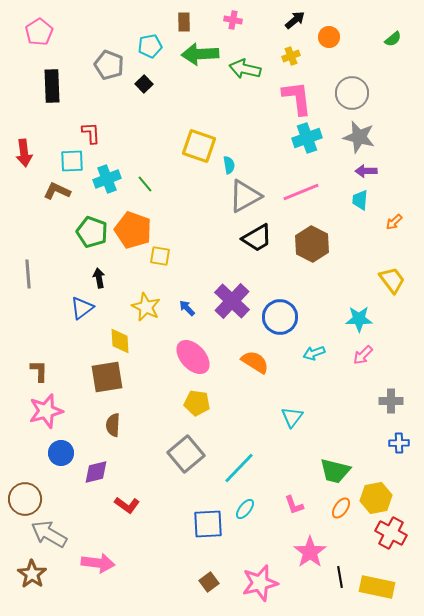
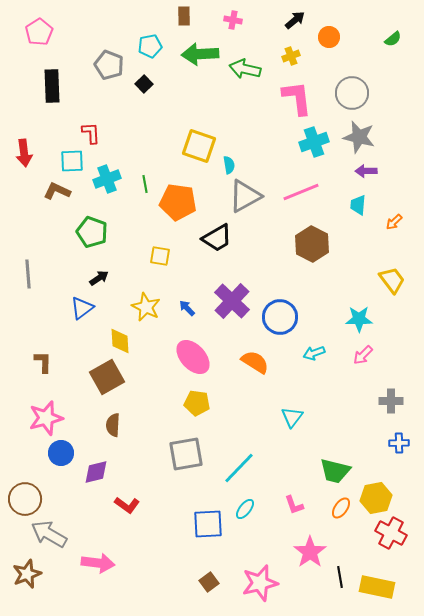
brown rectangle at (184, 22): moved 6 px up
cyan cross at (307, 138): moved 7 px right, 4 px down
green line at (145, 184): rotated 30 degrees clockwise
cyan trapezoid at (360, 200): moved 2 px left, 5 px down
orange pentagon at (133, 230): moved 45 px right, 28 px up; rotated 12 degrees counterclockwise
black trapezoid at (257, 238): moved 40 px left
black arrow at (99, 278): rotated 66 degrees clockwise
brown L-shape at (39, 371): moved 4 px right, 9 px up
brown square at (107, 377): rotated 20 degrees counterclockwise
pink star at (46, 411): moved 7 px down
gray square at (186, 454): rotated 30 degrees clockwise
brown star at (32, 574): moved 5 px left; rotated 16 degrees clockwise
